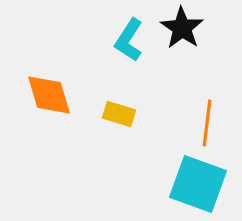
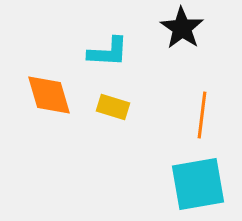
cyan L-shape: moved 21 px left, 12 px down; rotated 120 degrees counterclockwise
yellow rectangle: moved 6 px left, 7 px up
orange line: moved 5 px left, 8 px up
cyan square: rotated 30 degrees counterclockwise
